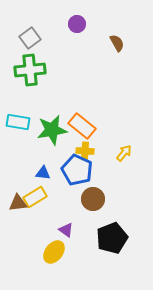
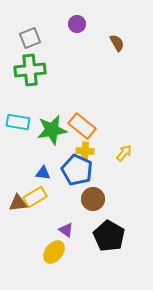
gray square: rotated 15 degrees clockwise
black pentagon: moved 3 px left, 2 px up; rotated 20 degrees counterclockwise
